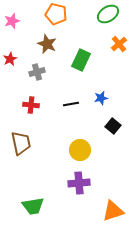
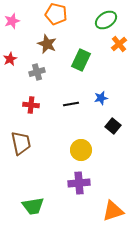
green ellipse: moved 2 px left, 6 px down
yellow circle: moved 1 px right
